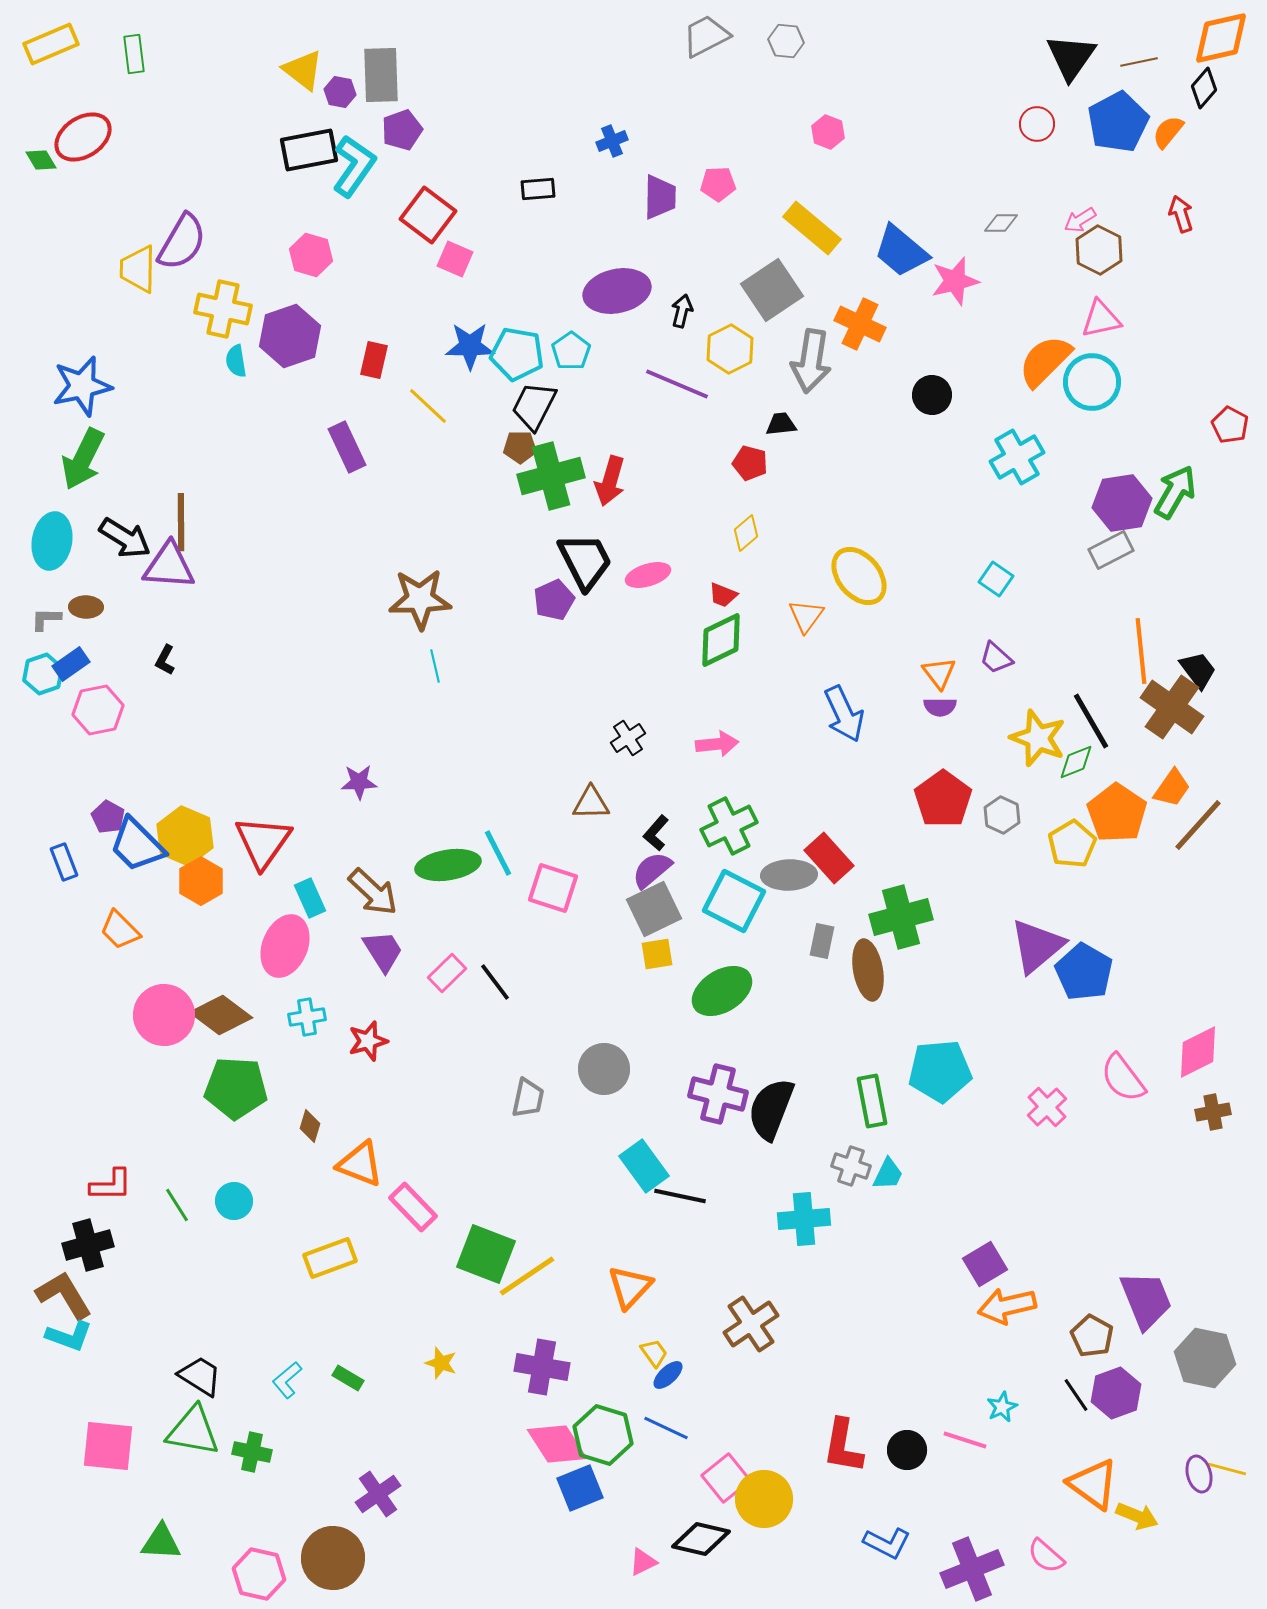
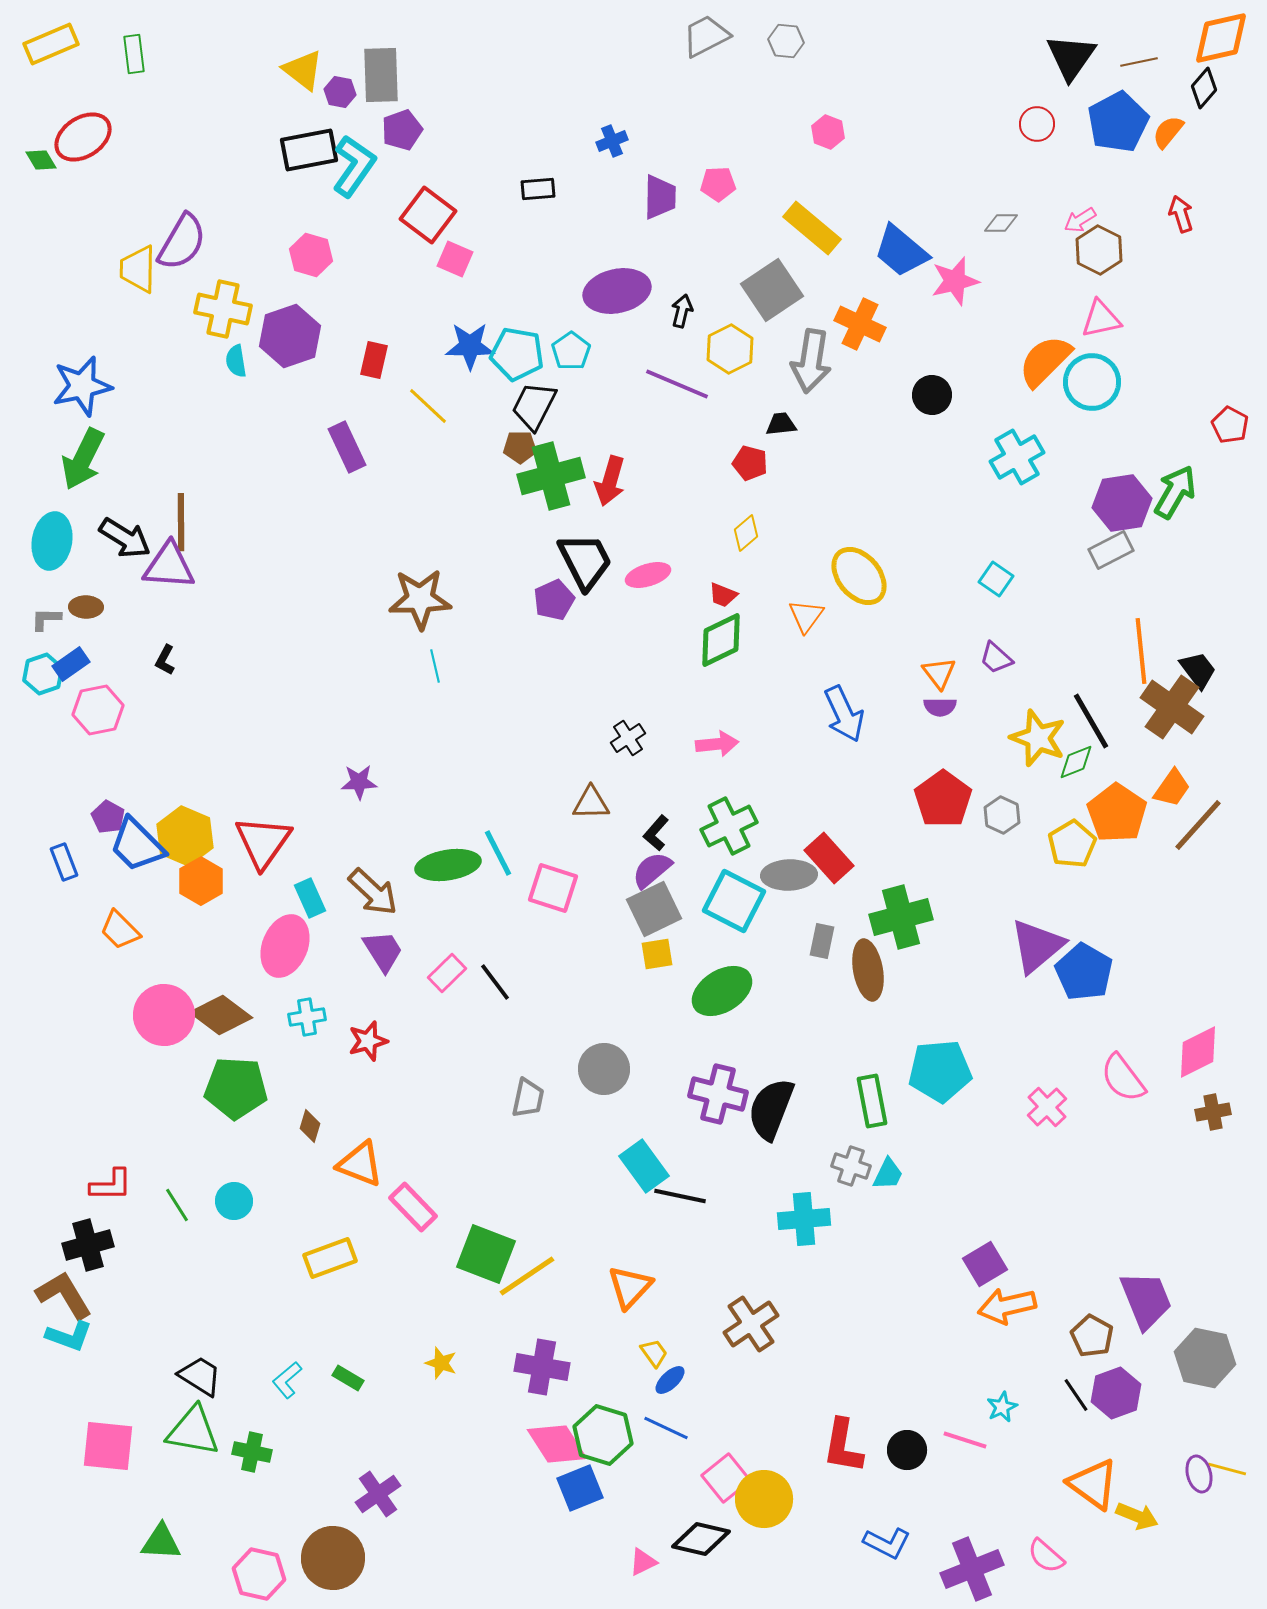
blue ellipse at (668, 1375): moved 2 px right, 5 px down
